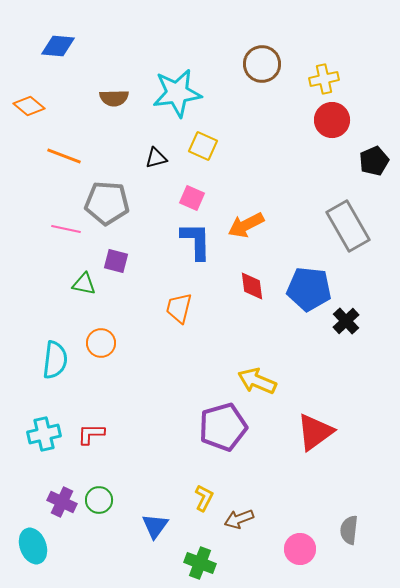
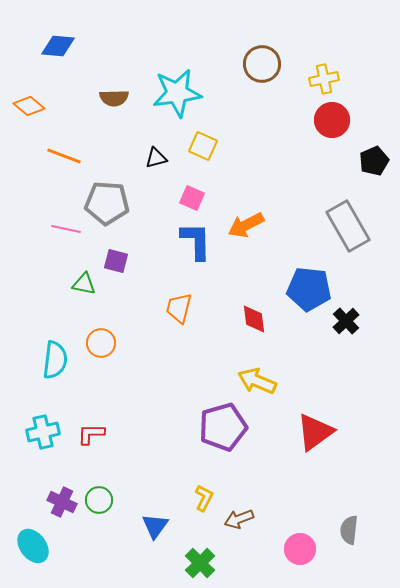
red diamond: moved 2 px right, 33 px down
cyan cross: moved 1 px left, 2 px up
cyan ellipse: rotated 16 degrees counterclockwise
green cross: rotated 24 degrees clockwise
